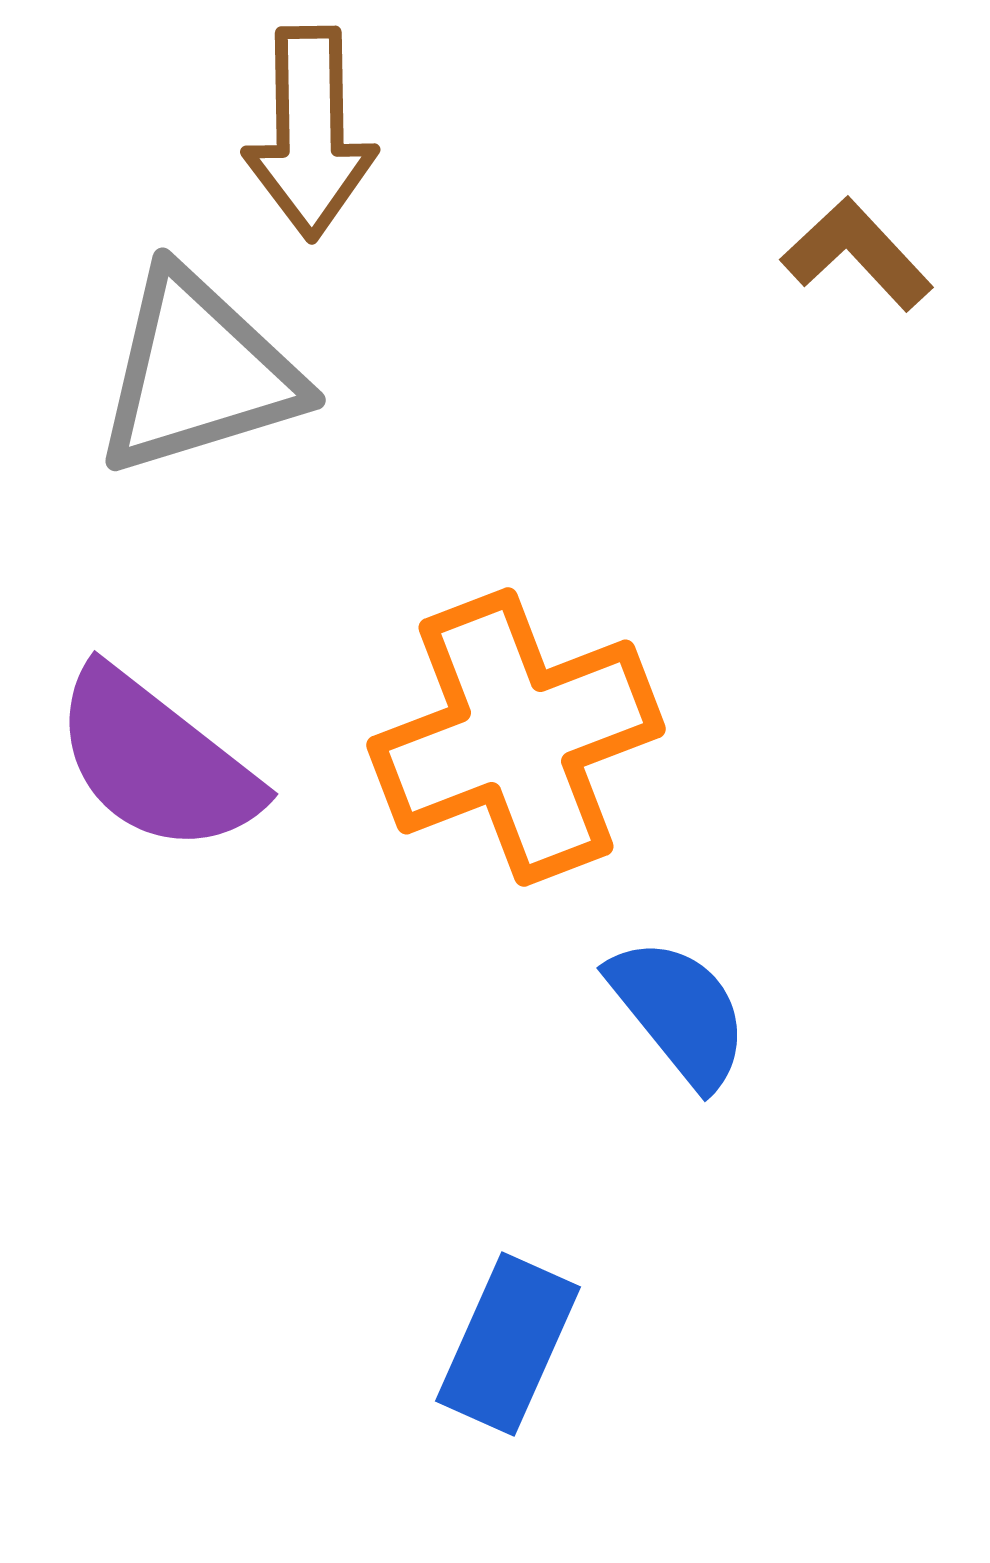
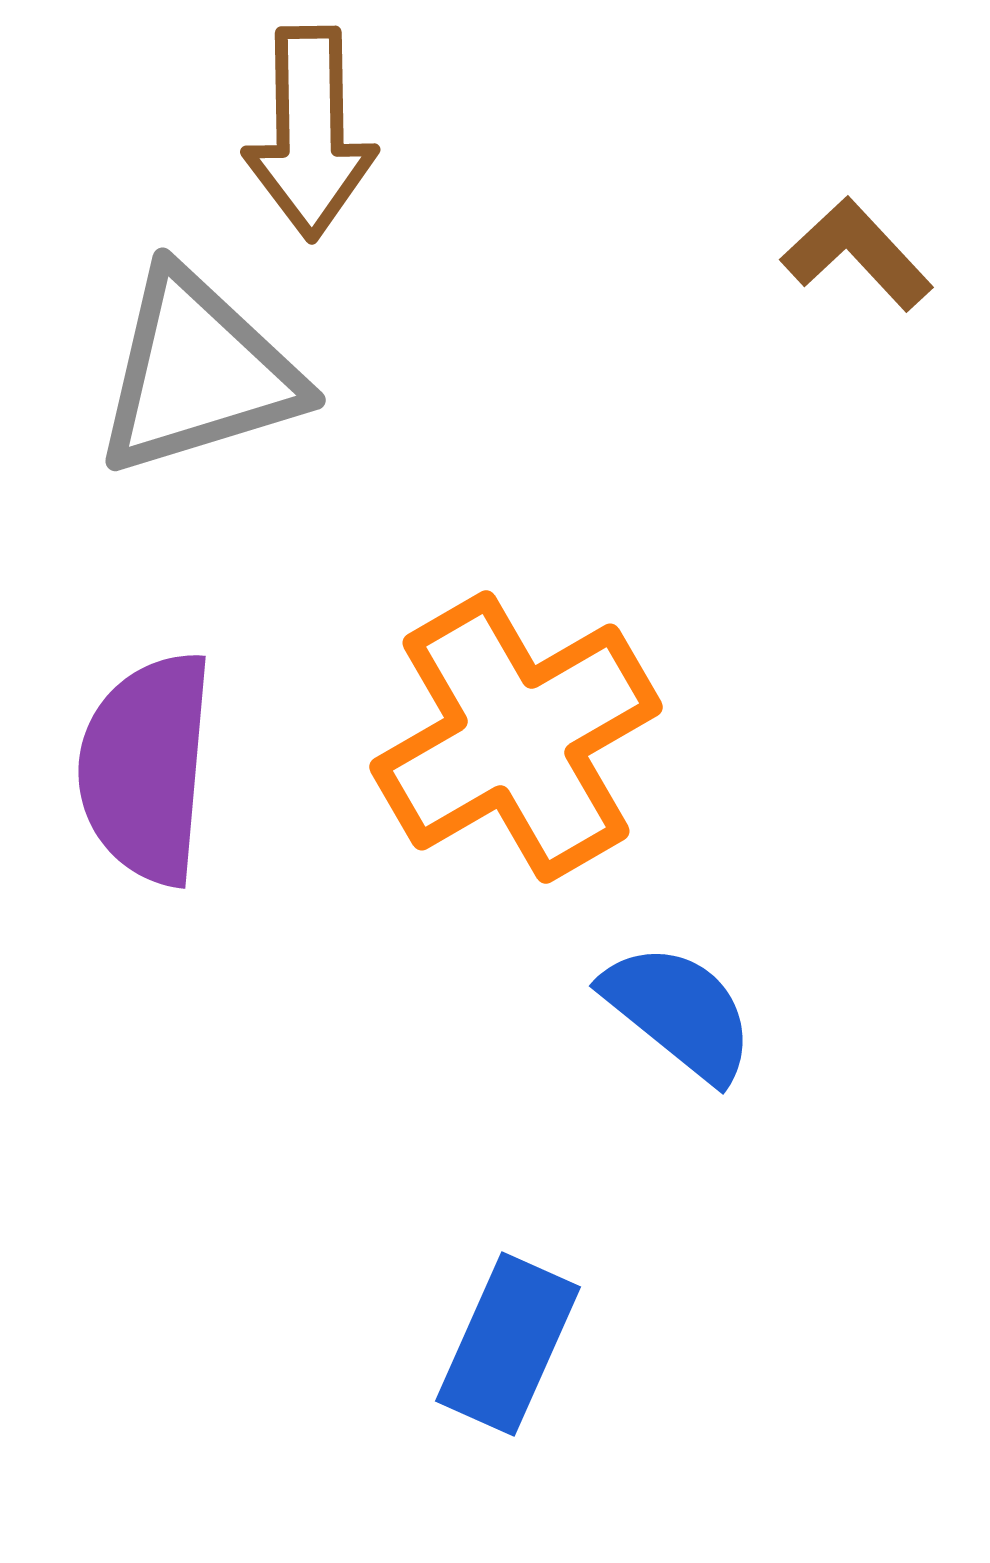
orange cross: rotated 9 degrees counterclockwise
purple semicircle: moved 10 px left, 7 px down; rotated 57 degrees clockwise
blue semicircle: rotated 12 degrees counterclockwise
